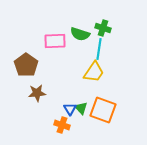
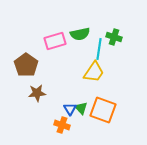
green cross: moved 11 px right, 9 px down
green semicircle: rotated 30 degrees counterclockwise
pink rectangle: rotated 15 degrees counterclockwise
